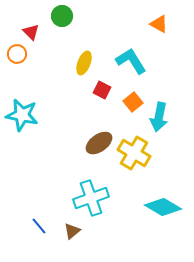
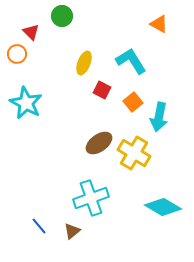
cyan star: moved 4 px right, 12 px up; rotated 16 degrees clockwise
